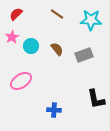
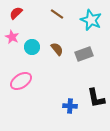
red semicircle: moved 1 px up
cyan star: rotated 20 degrees clockwise
pink star: rotated 16 degrees counterclockwise
cyan circle: moved 1 px right, 1 px down
gray rectangle: moved 1 px up
black L-shape: moved 1 px up
blue cross: moved 16 px right, 4 px up
